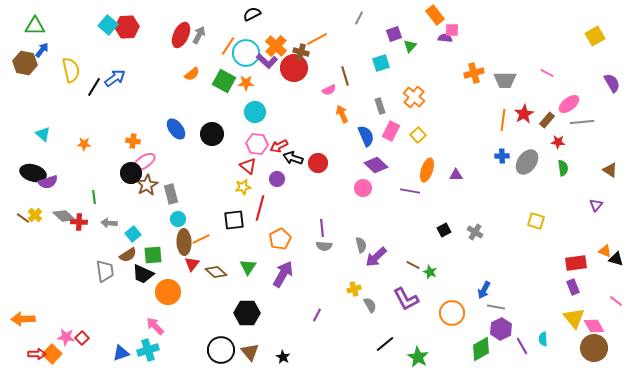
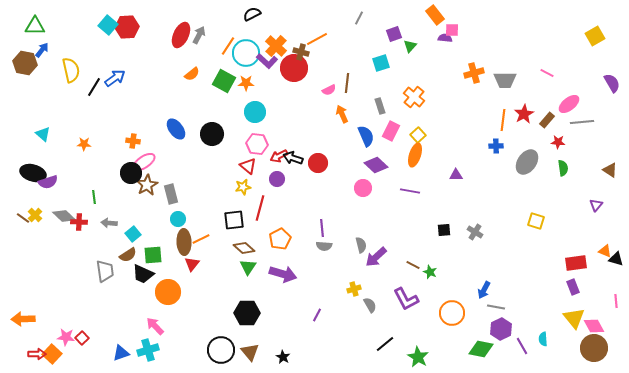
brown line at (345, 76): moved 2 px right, 7 px down; rotated 24 degrees clockwise
red arrow at (279, 146): moved 10 px down
blue cross at (502, 156): moved 6 px left, 10 px up
orange ellipse at (427, 170): moved 12 px left, 15 px up
black square at (444, 230): rotated 24 degrees clockwise
brown diamond at (216, 272): moved 28 px right, 24 px up
purple arrow at (283, 274): rotated 76 degrees clockwise
pink line at (616, 301): rotated 48 degrees clockwise
green diamond at (481, 349): rotated 40 degrees clockwise
